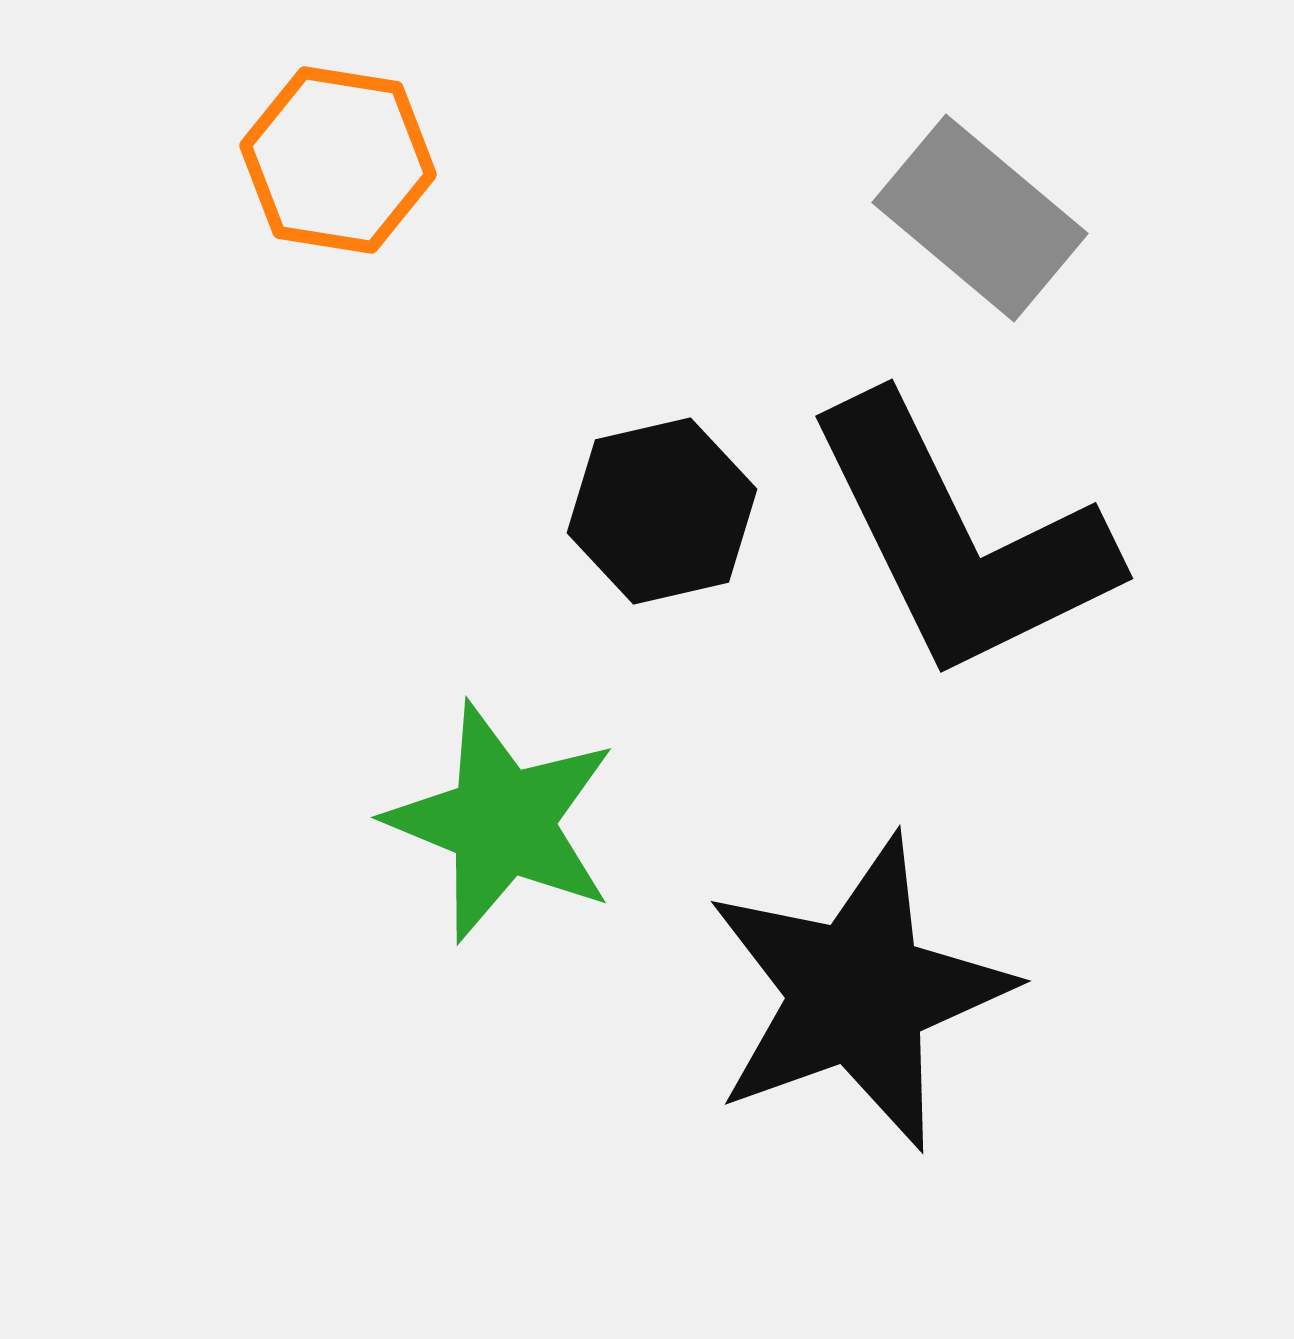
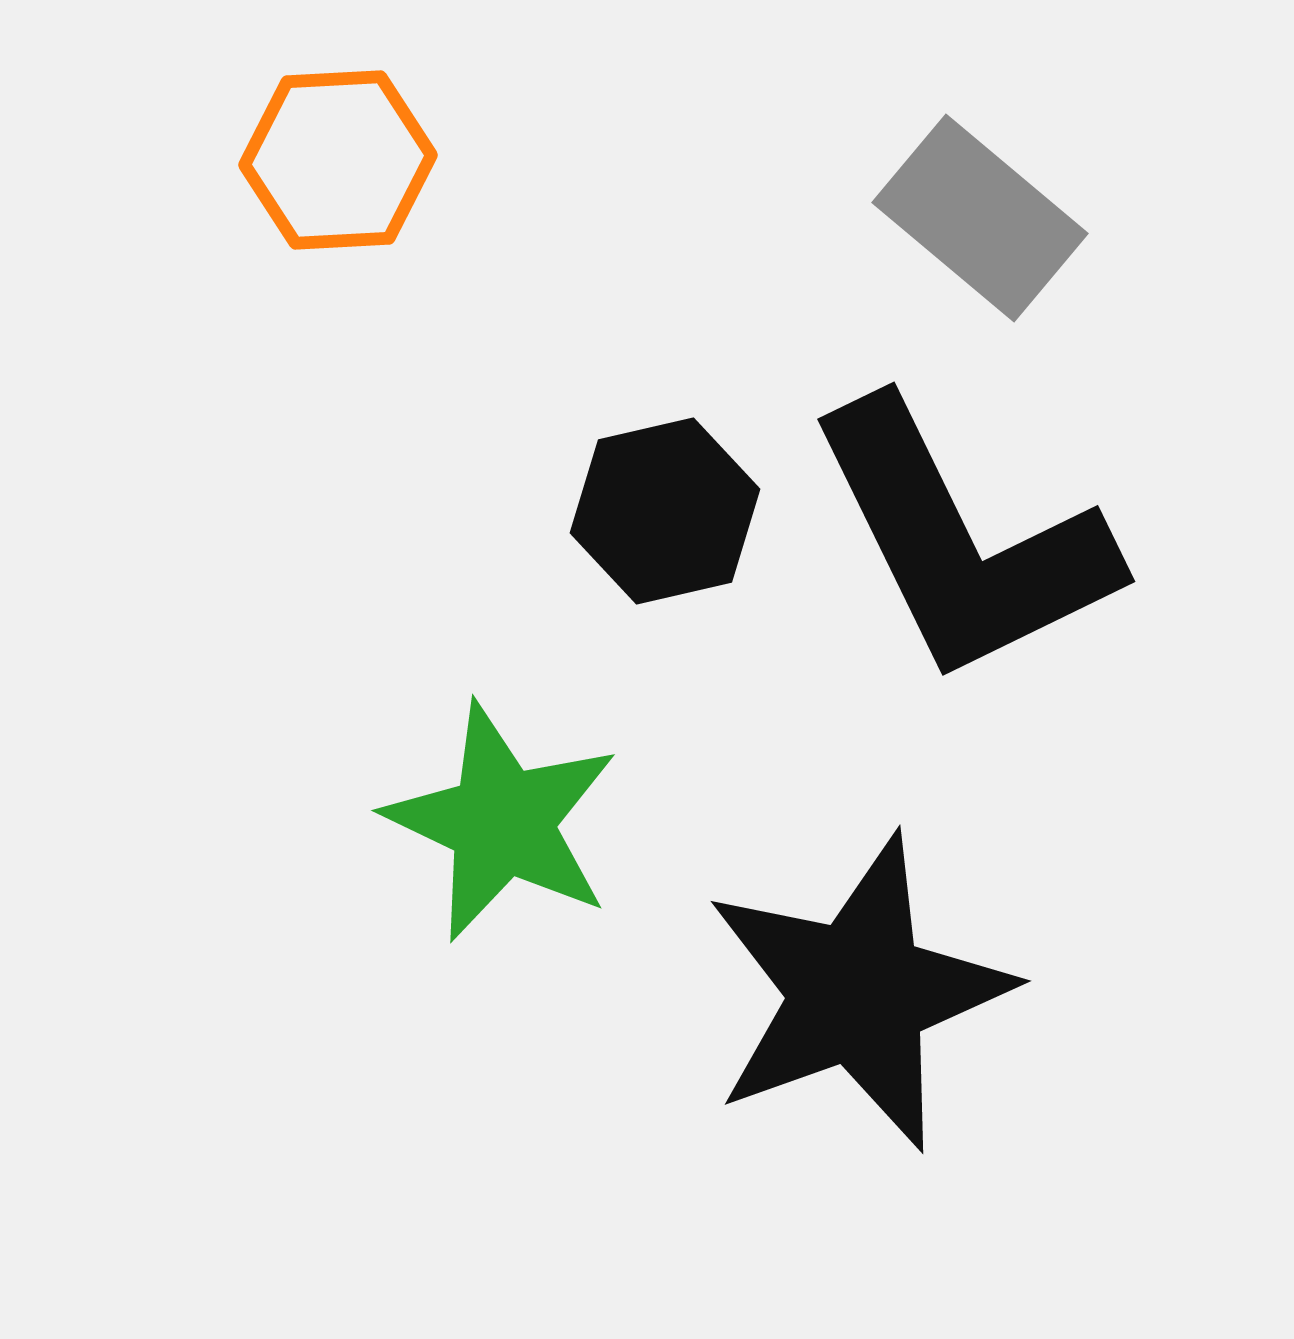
orange hexagon: rotated 12 degrees counterclockwise
black hexagon: moved 3 px right
black L-shape: moved 2 px right, 3 px down
green star: rotated 3 degrees clockwise
